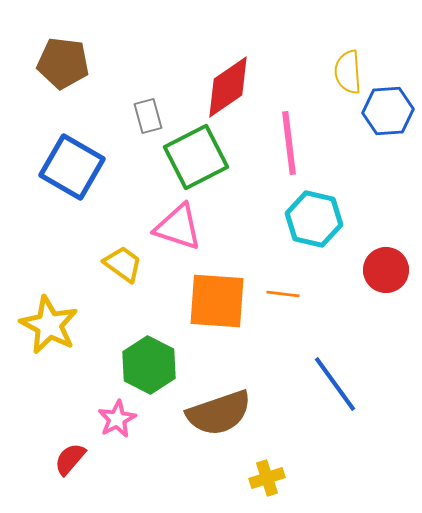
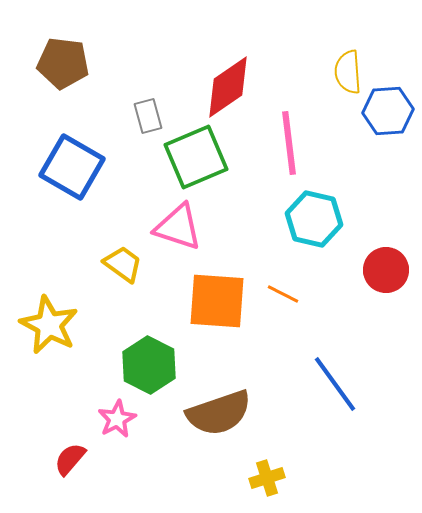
green square: rotated 4 degrees clockwise
orange line: rotated 20 degrees clockwise
